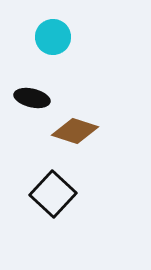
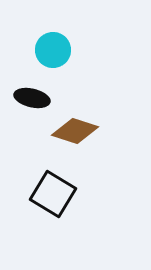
cyan circle: moved 13 px down
black square: rotated 12 degrees counterclockwise
